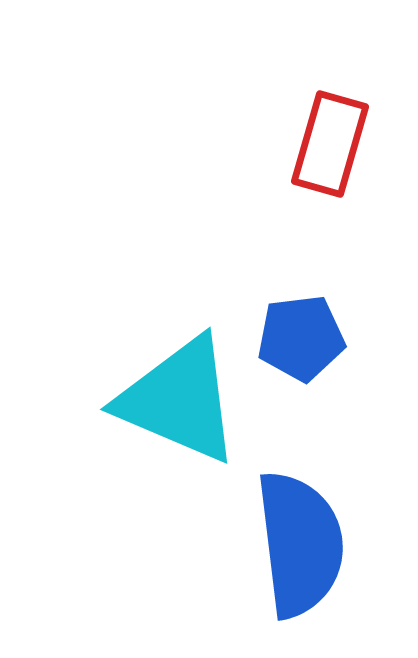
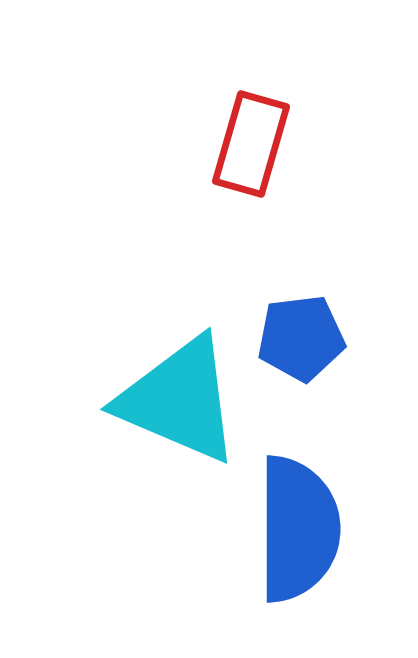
red rectangle: moved 79 px left
blue semicircle: moved 2 px left, 15 px up; rotated 7 degrees clockwise
